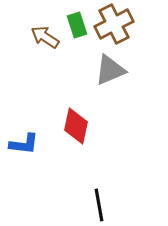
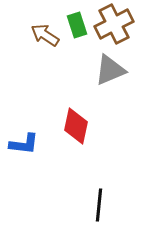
brown arrow: moved 2 px up
black line: rotated 16 degrees clockwise
